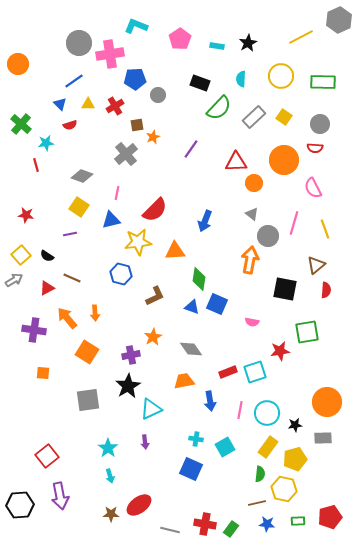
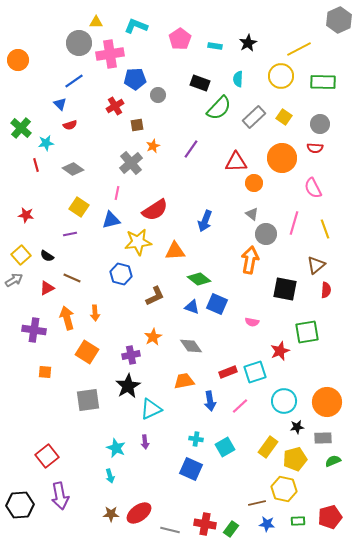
yellow line at (301, 37): moved 2 px left, 12 px down
cyan rectangle at (217, 46): moved 2 px left
orange circle at (18, 64): moved 4 px up
cyan semicircle at (241, 79): moved 3 px left
yellow triangle at (88, 104): moved 8 px right, 82 px up
green cross at (21, 124): moved 4 px down
orange star at (153, 137): moved 9 px down
gray cross at (126, 154): moved 5 px right, 9 px down
orange circle at (284, 160): moved 2 px left, 2 px up
gray diamond at (82, 176): moved 9 px left, 7 px up; rotated 15 degrees clockwise
red semicircle at (155, 210): rotated 12 degrees clockwise
gray circle at (268, 236): moved 2 px left, 2 px up
green diamond at (199, 279): rotated 60 degrees counterclockwise
orange arrow at (67, 318): rotated 25 degrees clockwise
gray diamond at (191, 349): moved 3 px up
red star at (280, 351): rotated 12 degrees counterclockwise
orange square at (43, 373): moved 2 px right, 1 px up
pink line at (240, 410): moved 4 px up; rotated 36 degrees clockwise
cyan circle at (267, 413): moved 17 px right, 12 px up
black star at (295, 425): moved 2 px right, 2 px down
cyan star at (108, 448): moved 8 px right; rotated 12 degrees counterclockwise
green semicircle at (260, 474): moved 73 px right, 13 px up; rotated 119 degrees counterclockwise
red ellipse at (139, 505): moved 8 px down
